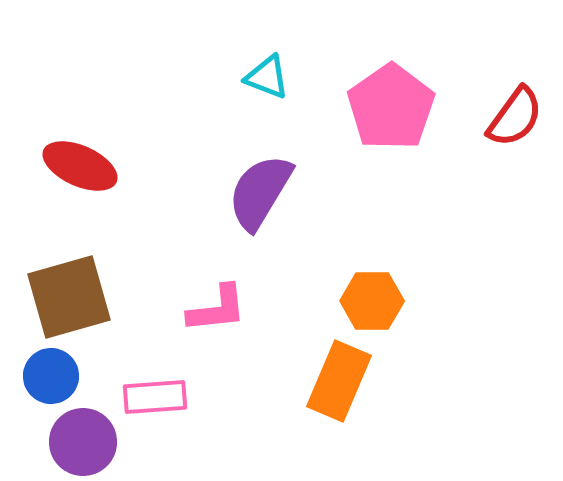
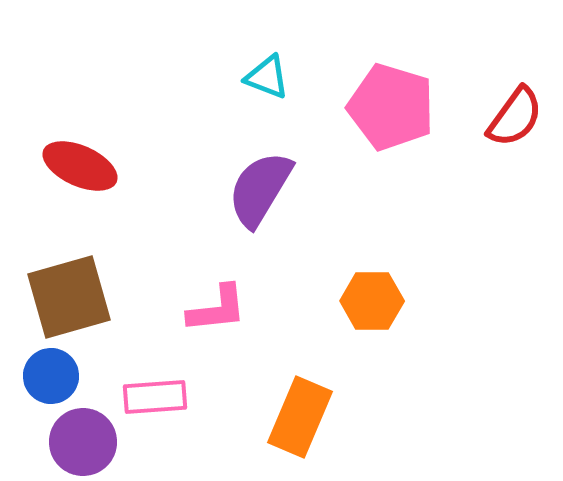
pink pentagon: rotated 20 degrees counterclockwise
purple semicircle: moved 3 px up
orange rectangle: moved 39 px left, 36 px down
